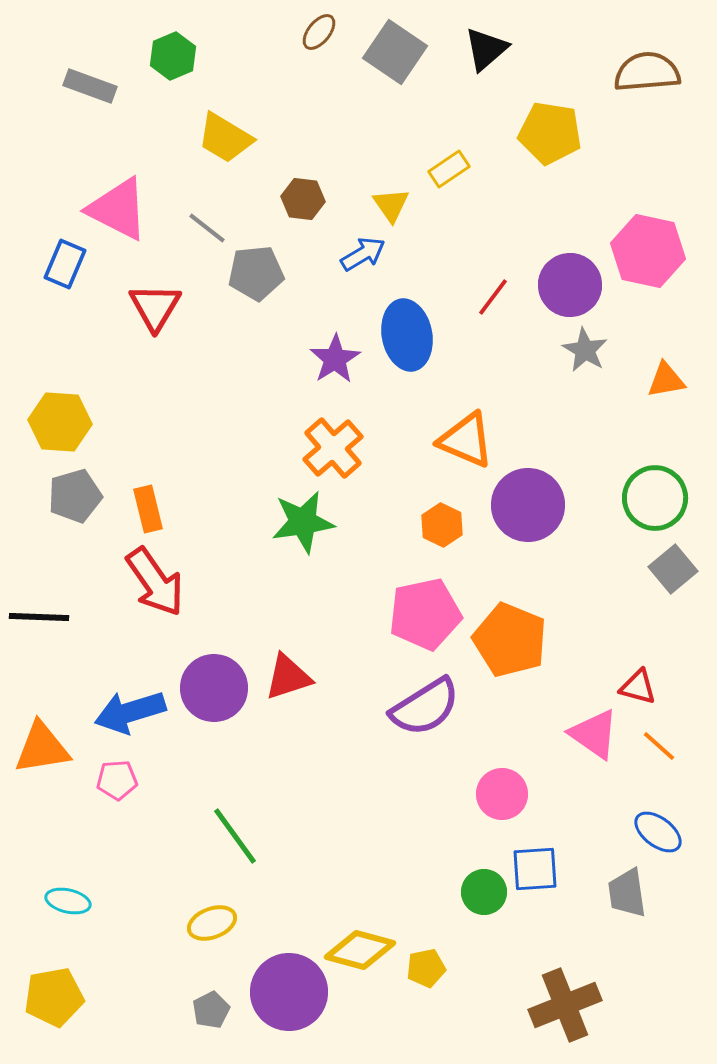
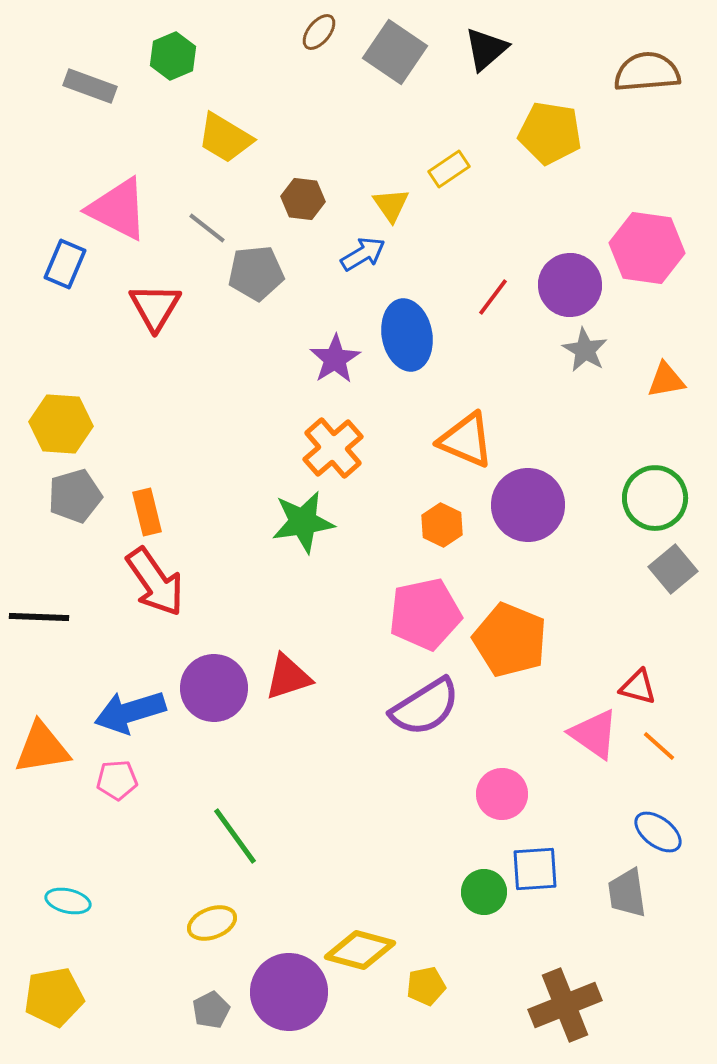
pink hexagon at (648, 251): moved 1 px left, 3 px up; rotated 4 degrees counterclockwise
yellow hexagon at (60, 422): moved 1 px right, 2 px down
orange rectangle at (148, 509): moved 1 px left, 3 px down
yellow pentagon at (426, 968): moved 18 px down
